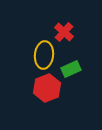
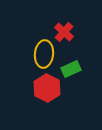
yellow ellipse: moved 1 px up
red hexagon: rotated 12 degrees counterclockwise
